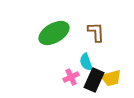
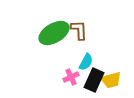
brown L-shape: moved 17 px left, 2 px up
cyan semicircle: rotated 132 degrees counterclockwise
yellow trapezoid: moved 2 px down
